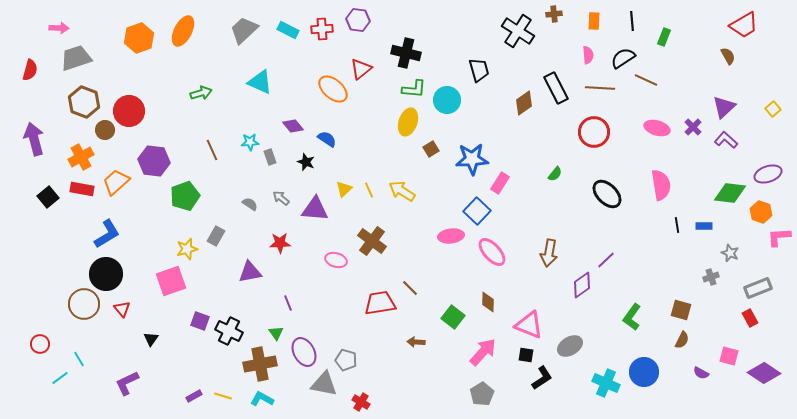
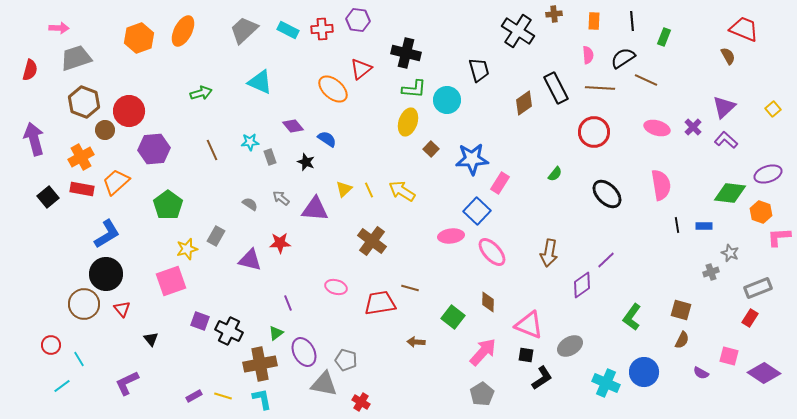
red trapezoid at (744, 25): moved 4 px down; rotated 128 degrees counterclockwise
brown square at (431, 149): rotated 14 degrees counterclockwise
purple hexagon at (154, 161): moved 12 px up; rotated 12 degrees counterclockwise
green pentagon at (185, 196): moved 17 px left, 9 px down; rotated 16 degrees counterclockwise
pink ellipse at (336, 260): moved 27 px down
purple triangle at (250, 272): moved 12 px up; rotated 25 degrees clockwise
gray cross at (711, 277): moved 5 px up
brown line at (410, 288): rotated 30 degrees counterclockwise
red rectangle at (750, 318): rotated 60 degrees clockwise
green triangle at (276, 333): rotated 28 degrees clockwise
black triangle at (151, 339): rotated 14 degrees counterclockwise
red circle at (40, 344): moved 11 px right, 1 px down
cyan line at (60, 378): moved 2 px right, 8 px down
cyan L-shape at (262, 399): rotated 50 degrees clockwise
